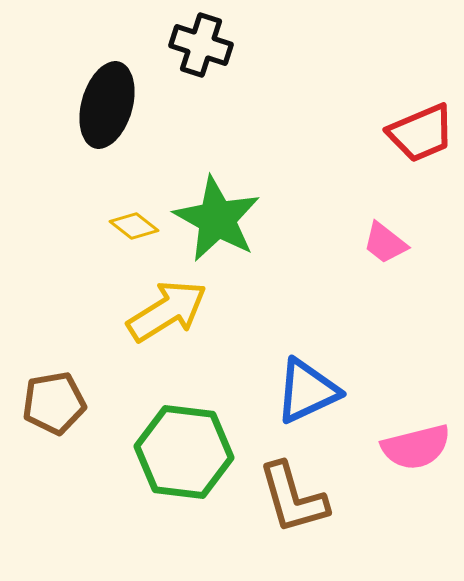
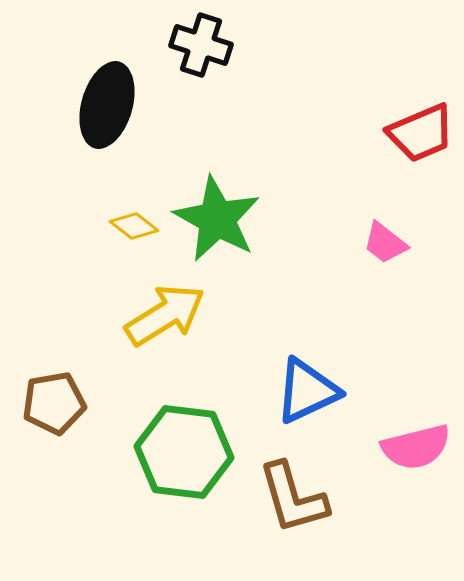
yellow arrow: moved 2 px left, 4 px down
